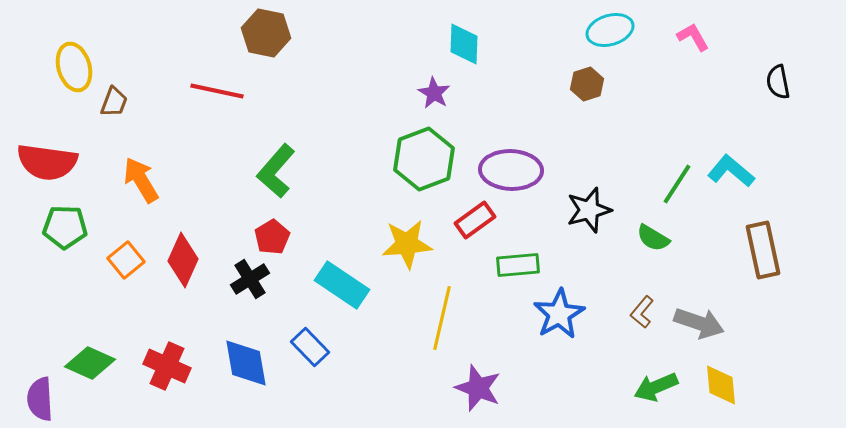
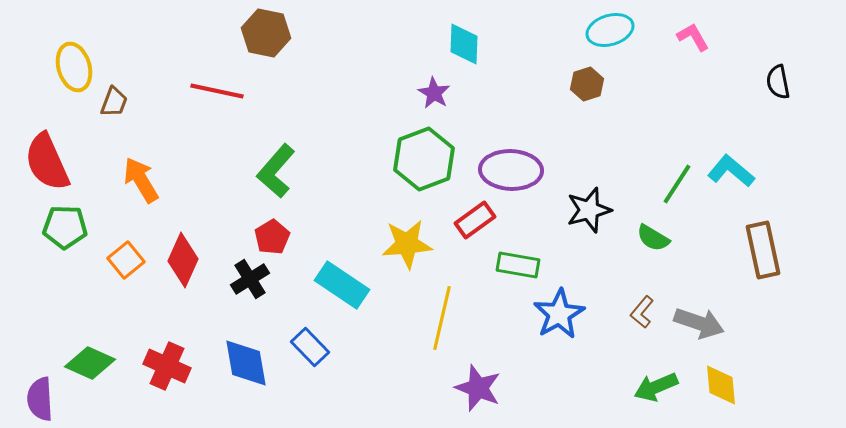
red semicircle at (47, 162): rotated 58 degrees clockwise
green rectangle at (518, 265): rotated 15 degrees clockwise
